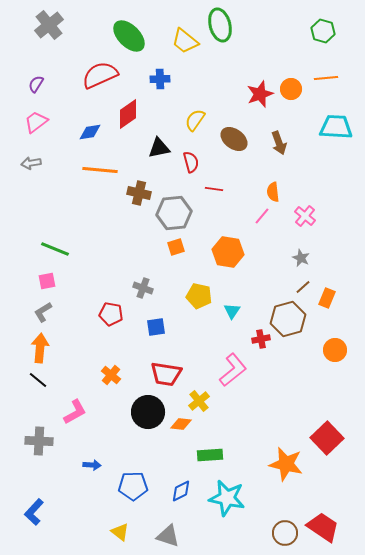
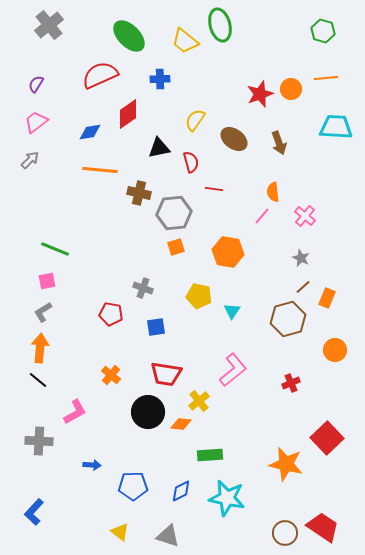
gray arrow at (31, 163): moved 1 px left, 3 px up; rotated 144 degrees clockwise
red cross at (261, 339): moved 30 px right, 44 px down; rotated 12 degrees counterclockwise
